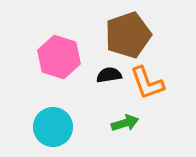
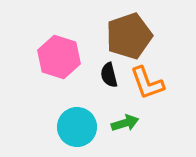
brown pentagon: moved 1 px right, 1 px down
black semicircle: rotated 95 degrees counterclockwise
cyan circle: moved 24 px right
